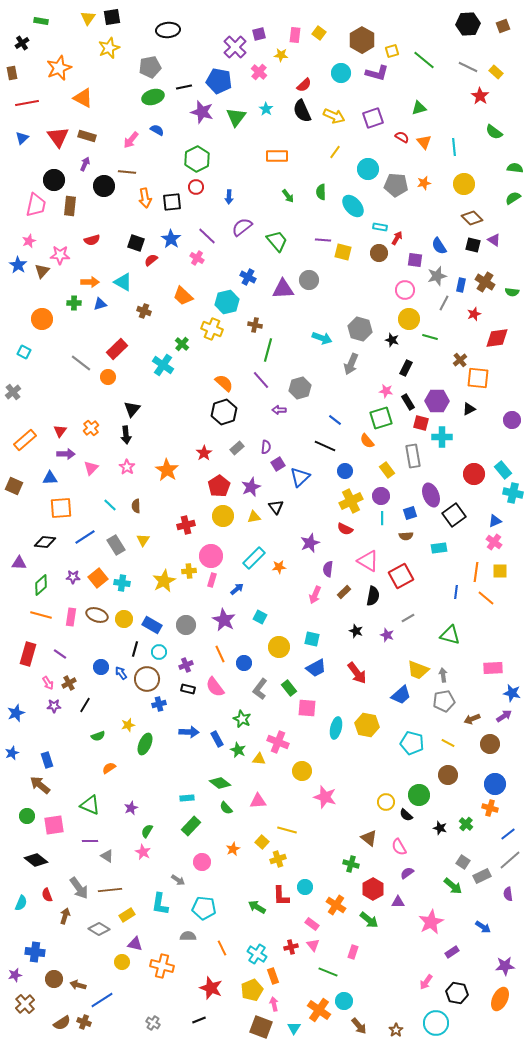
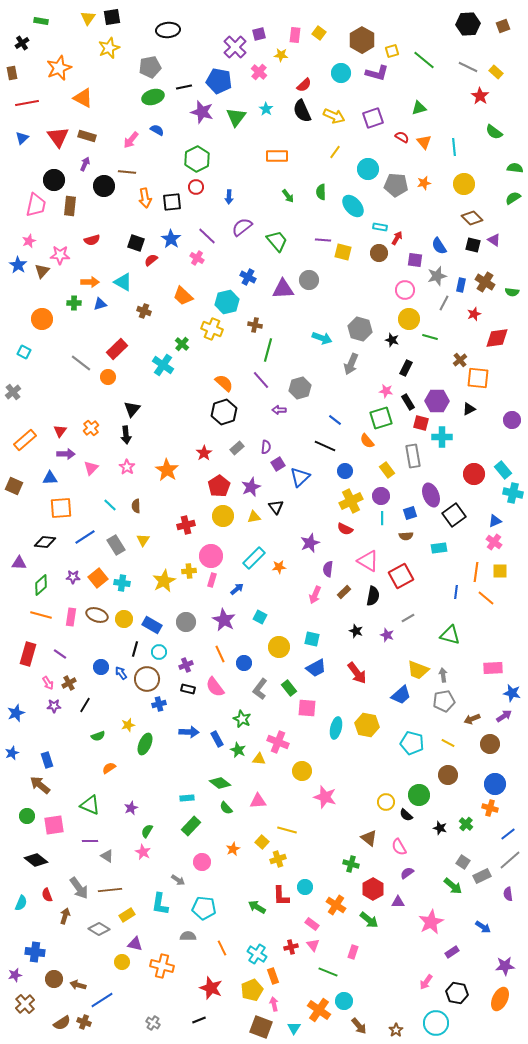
gray circle at (186, 625): moved 3 px up
